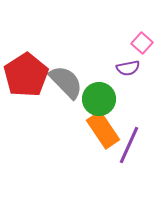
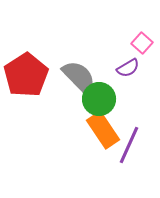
purple semicircle: rotated 20 degrees counterclockwise
gray semicircle: moved 13 px right, 5 px up
